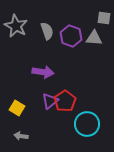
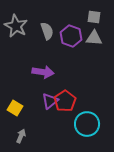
gray square: moved 10 px left, 1 px up
yellow square: moved 2 px left
gray arrow: rotated 104 degrees clockwise
